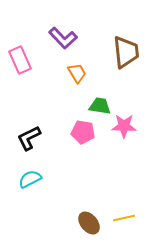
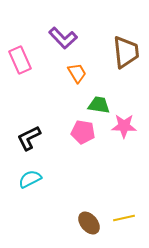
green trapezoid: moved 1 px left, 1 px up
